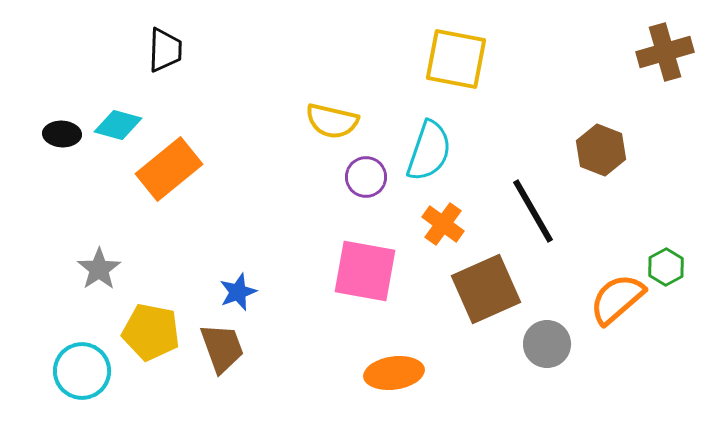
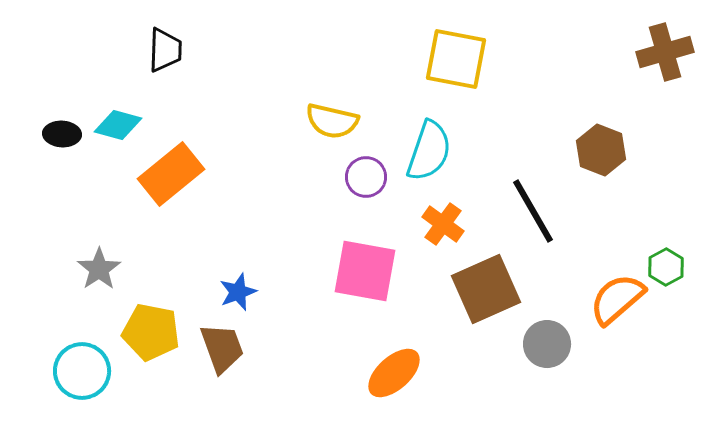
orange rectangle: moved 2 px right, 5 px down
orange ellipse: rotated 34 degrees counterclockwise
